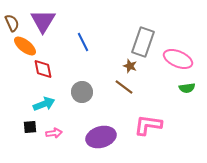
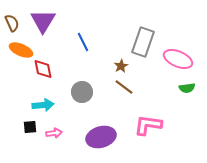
orange ellipse: moved 4 px left, 4 px down; rotated 15 degrees counterclockwise
brown star: moved 9 px left; rotated 24 degrees clockwise
cyan arrow: moved 1 px left, 1 px down; rotated 15 degrees clockwise
